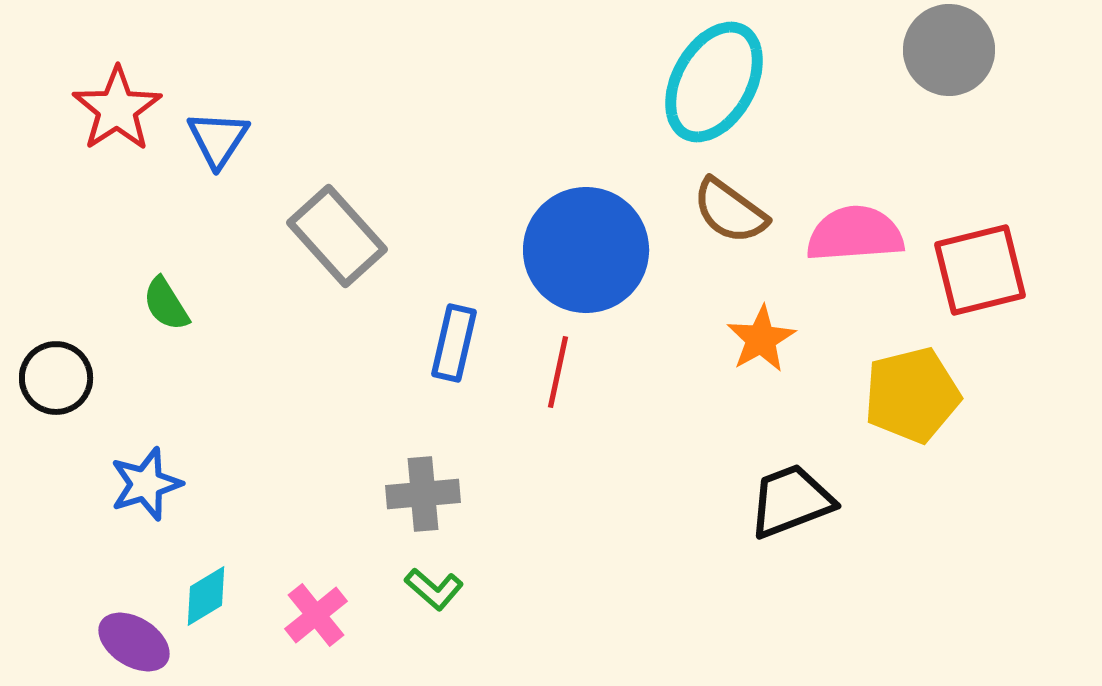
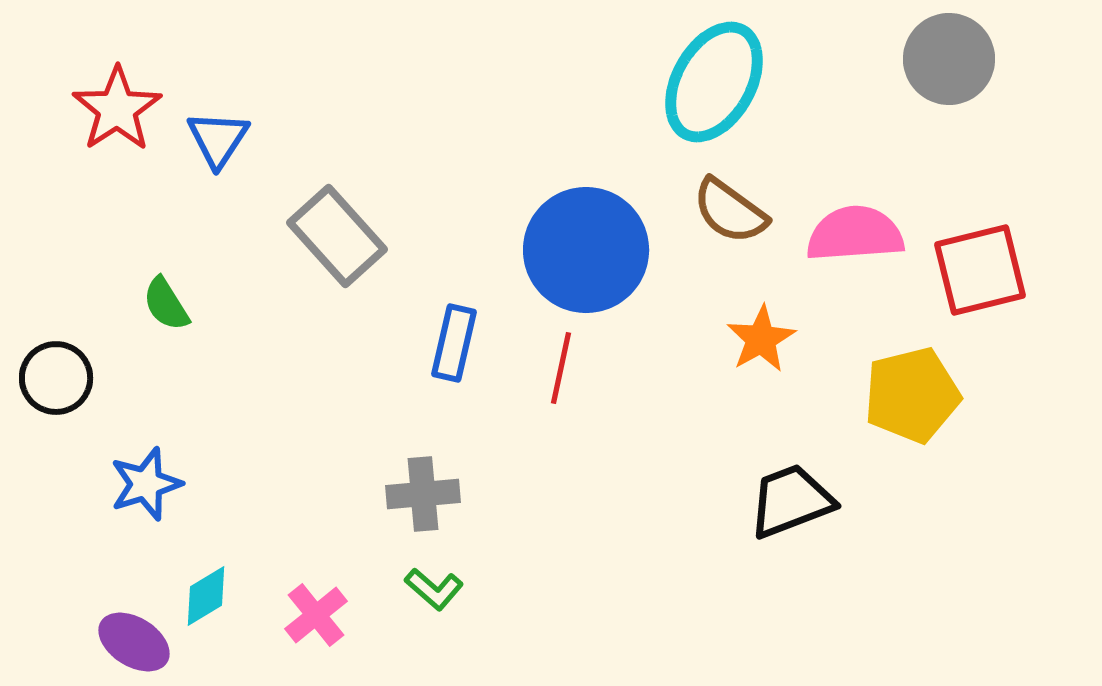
gray circle: moved 9 px down
red line: moved 3 px right, 4 px up
